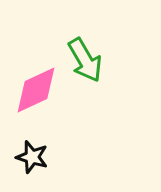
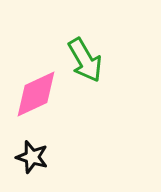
pink diamond: moved 4 px down
